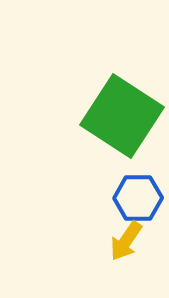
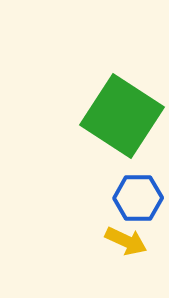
yellow arrow: rotated 99 degrees counterclockwise
